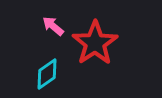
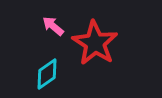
red star: rotated 6 degrees counterclockwise
